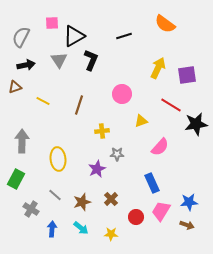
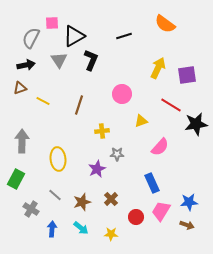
gray semicircle: moved 10 px right, 1 px down
brown triangle: moved 5 px right, 1 px down
